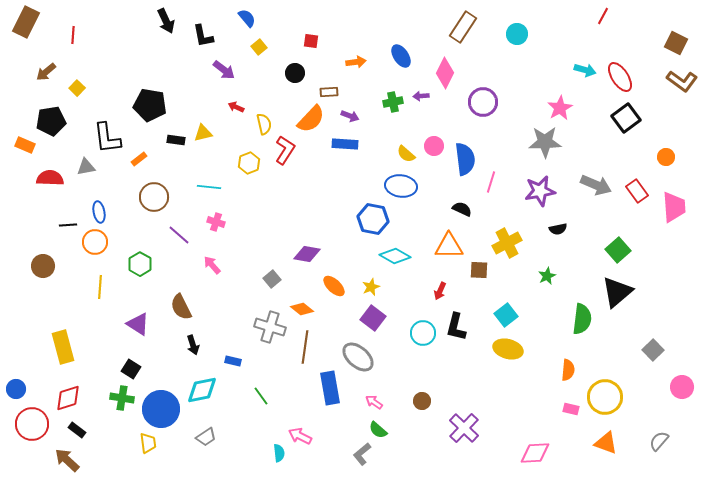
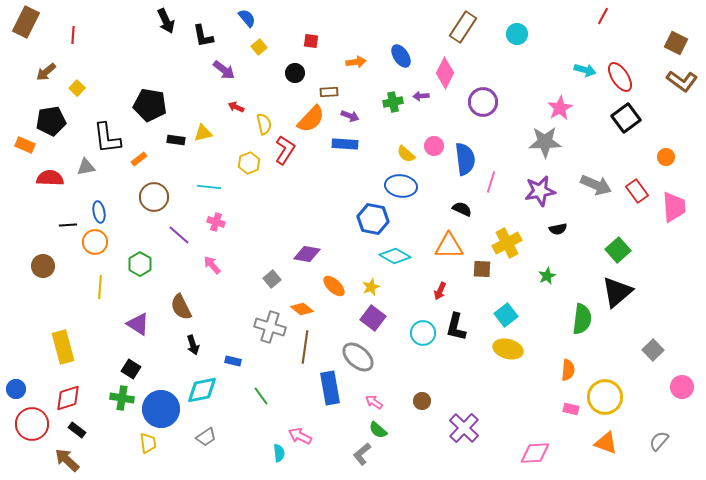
brown square at (479, 270): moved 3 px right, 1 px up
